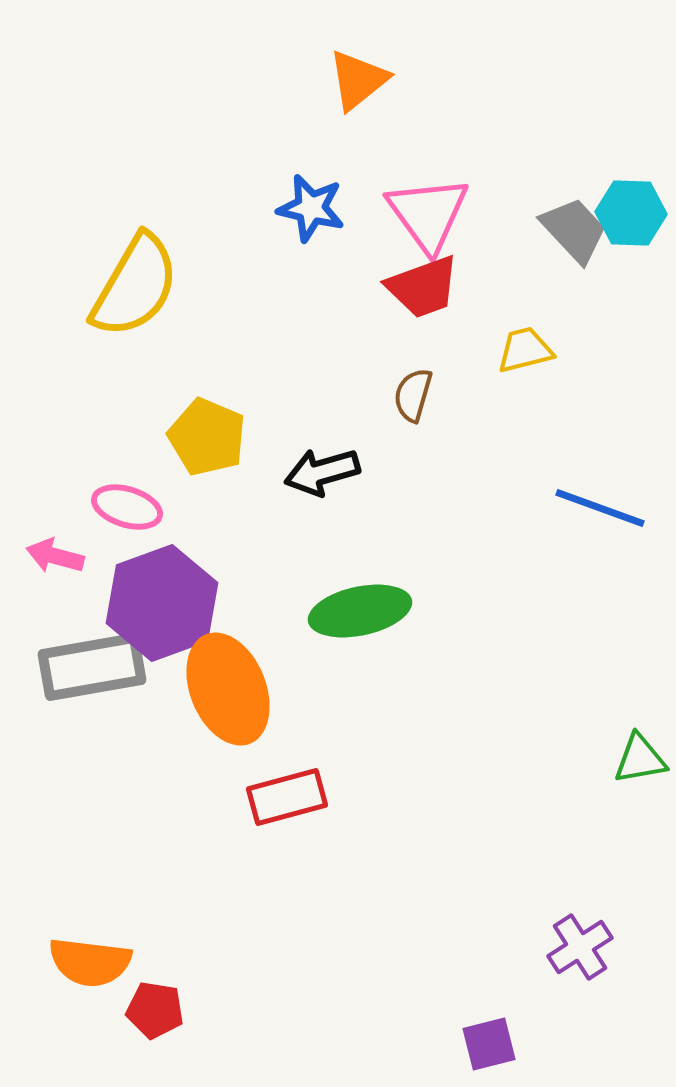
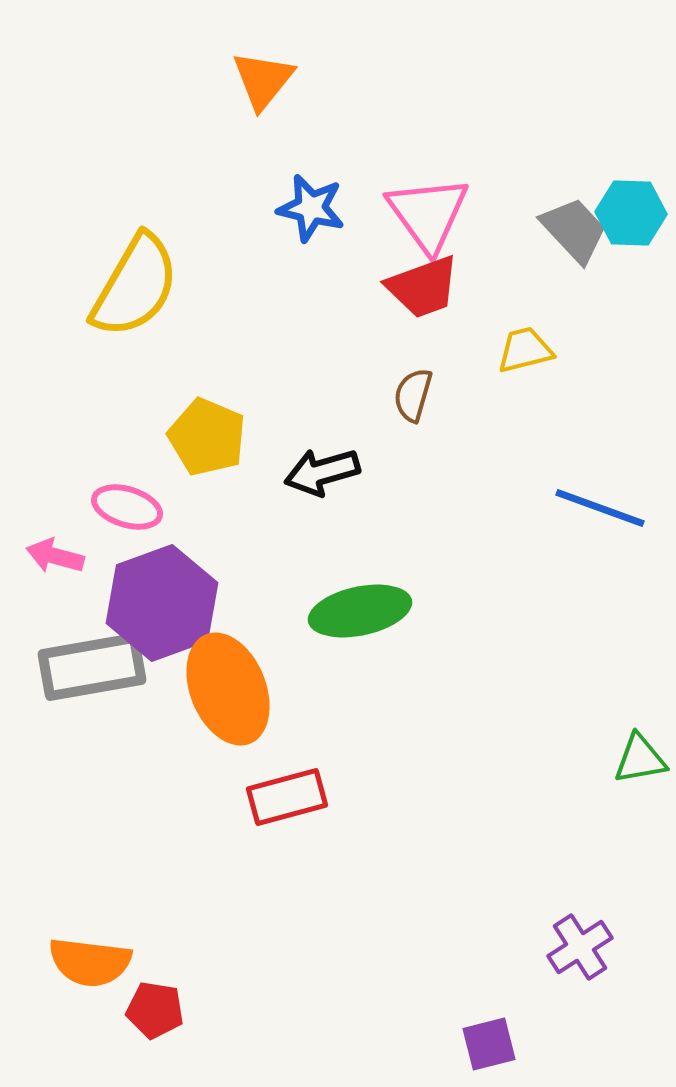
orange triangle: moved 95 px left; rotated 12 degrees counterclockwise
